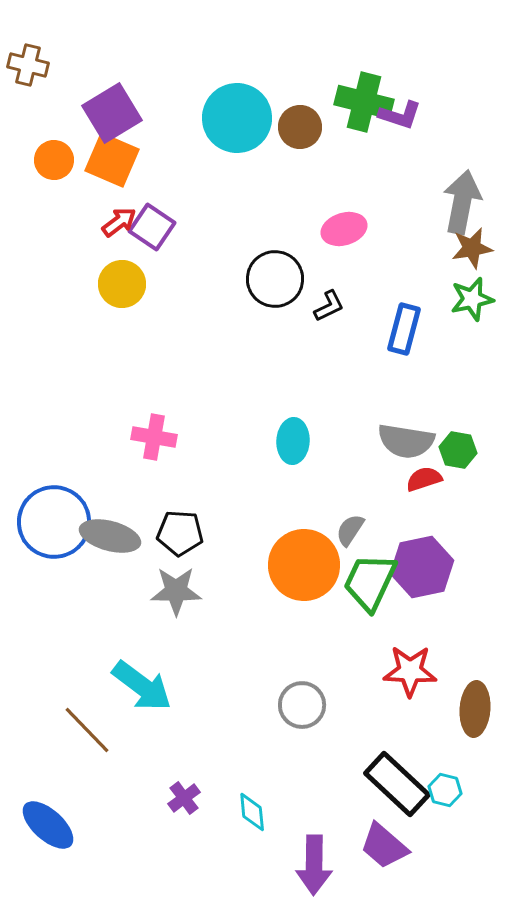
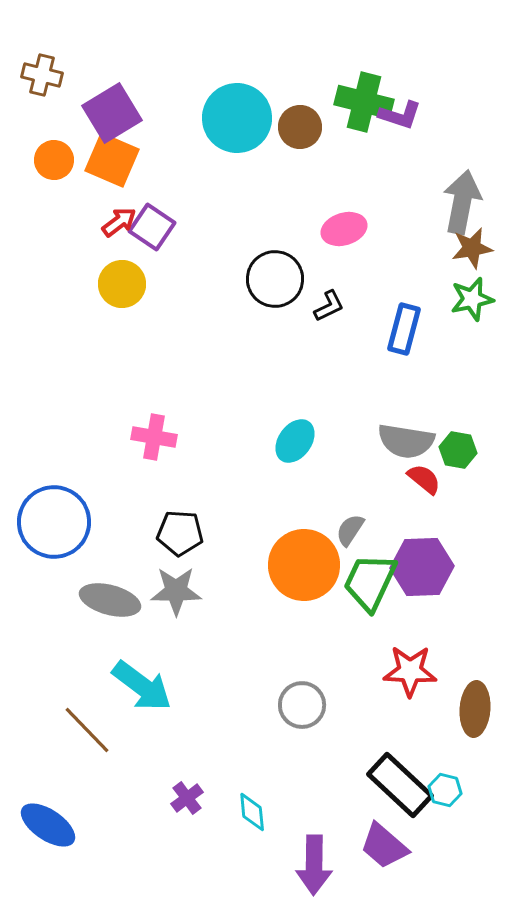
brown cross at (28, 65): moved 14 px right, 10 px down
cyan ellipse at (293, 441): moved 2 px right; rotated 33 degrees clockwise
red semicircle at (424, 479): rotated 57 degrees clockwise
gray ellipse at (110, 536): moved 64 px down
purple hexagon at (422, 567): rotated 10 degrees clockwise
black rectangle at (397, 784): moved 3 px right, 1 px down
purple cross at (184, 798): moved 3 px right
blue ellipse at (48, 825): rotated 8 degrees counterclockwise
